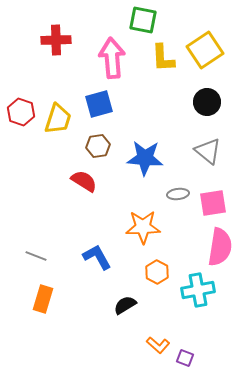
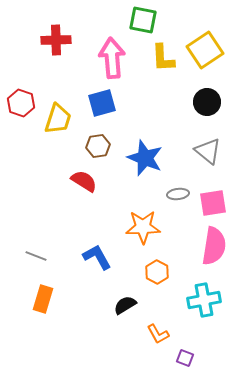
blue square: moved 3 px right, 1 px up
red hexagon: moved 9 px up
blue star: rotated 18 degrees clockwise
pink semicircle: moved 6 px left, 1 px up
cyan cross: moved 6 px right, 10 px down
orange L-shape: moved 11 px up; rotated 20 degrees clockwise
